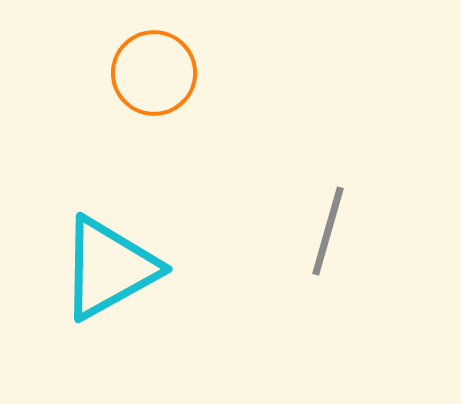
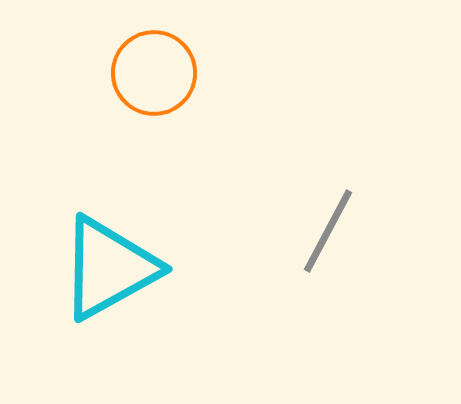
gray line: rotated 12 degrees clockwise
